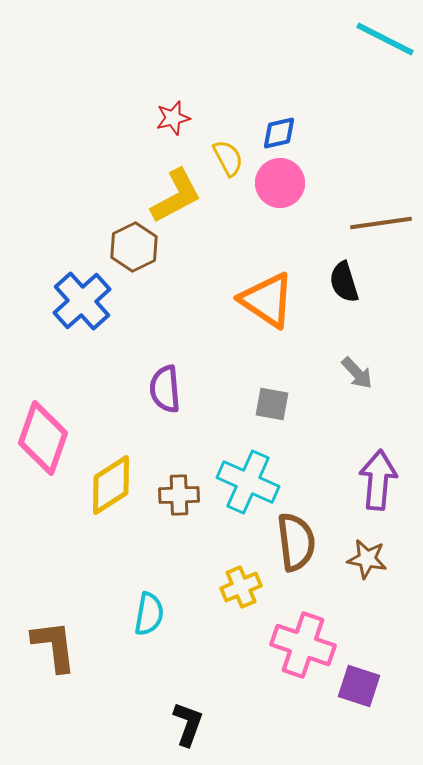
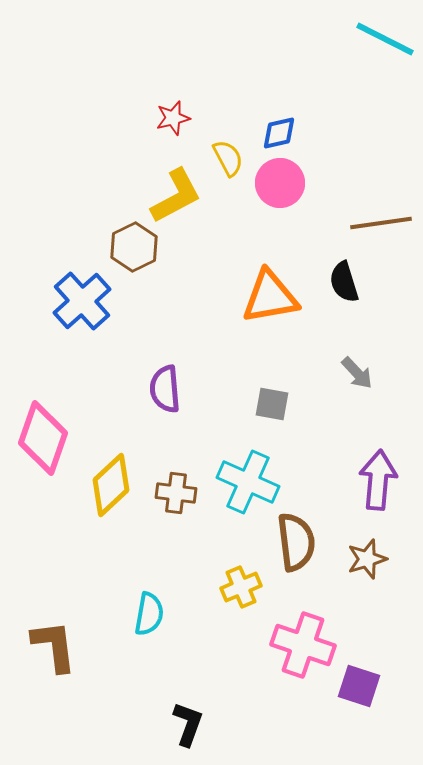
orange triangle: moved 3 px right, 3 px up; rotated 44 degrees counterclockwise
yellow diamond: rotated 10 degrees counterclockwise
brown cross: moved 3 px left, 2 px up; rotated 9 degrees clockwise
brown star: rotated 27 degrees counterclockwise
